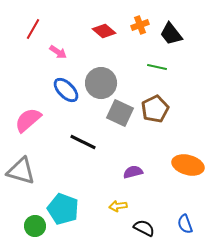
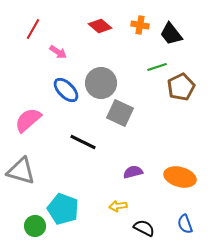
orange cross: rotated 30 degrees clockwise
red diamond: moved 4 px left, 5 px up
green line: rotated 30 degrees counterclockwise
brown pentagon: moved 26 px right, 22 px up
orange ellipse: moved 8 px left, 12 px down
